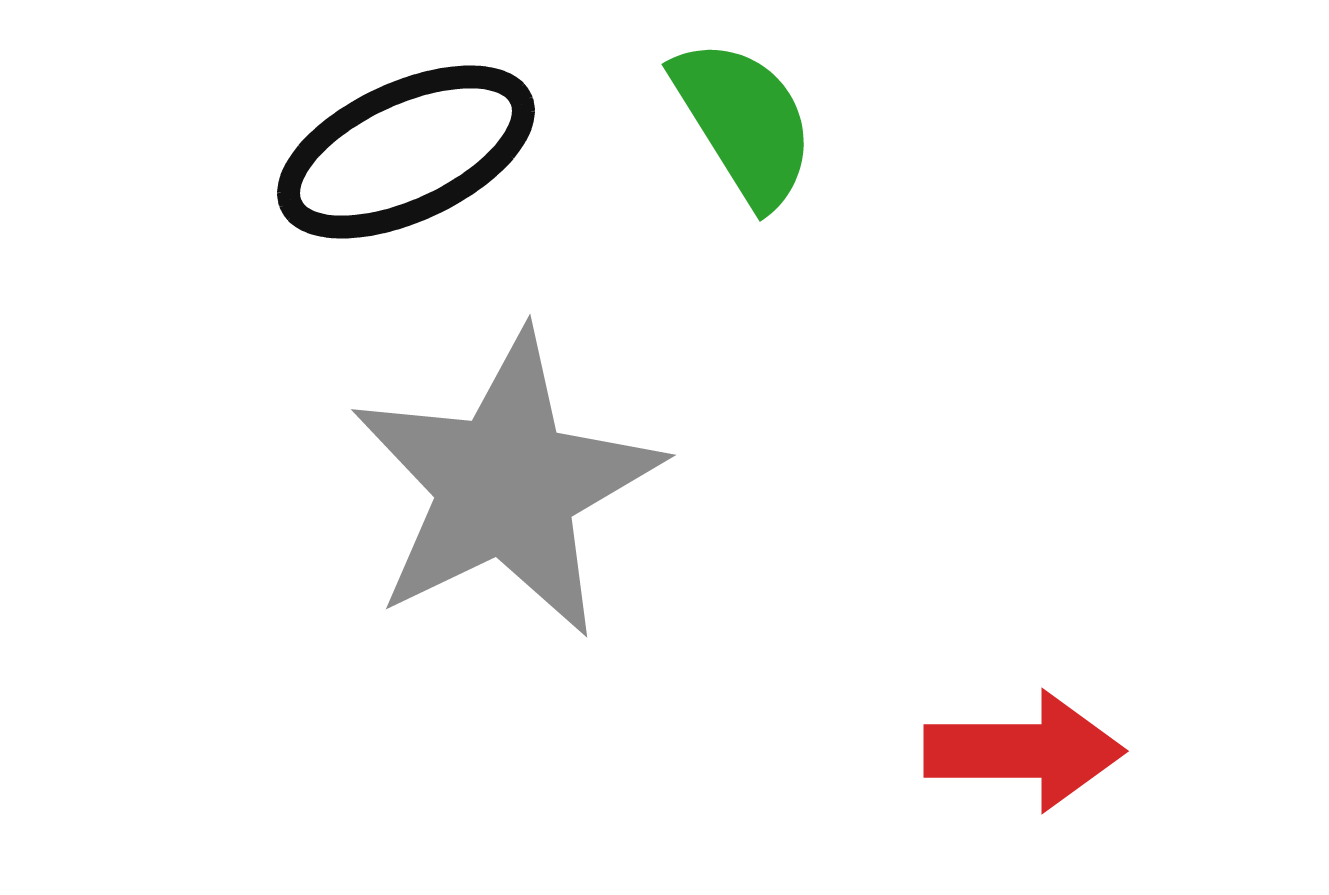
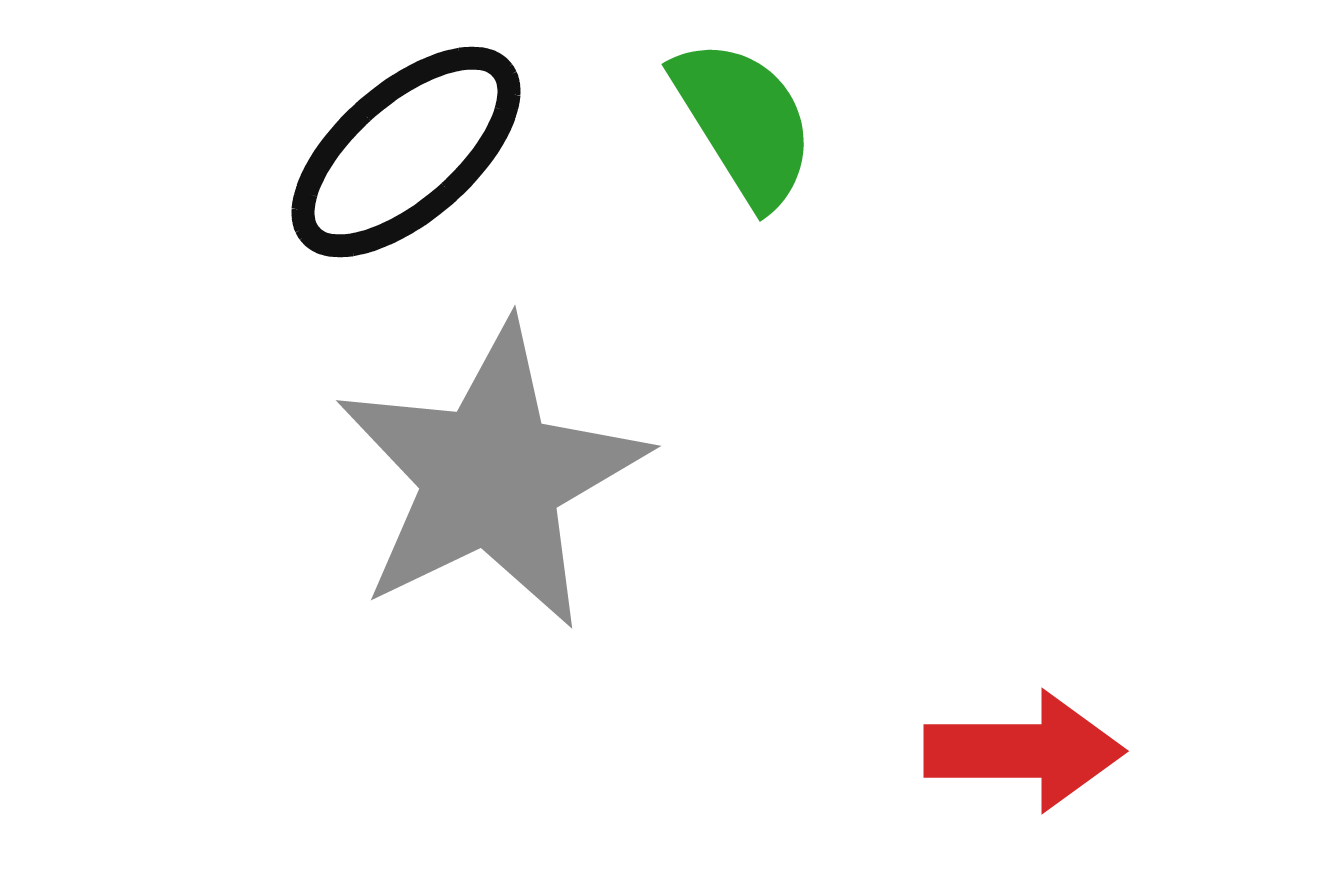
black ellipse: rotated 16 degrees counterclockwise
gray star: moved 15 px left, 9 px up
